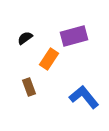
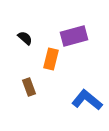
black semicircle: rotated 77 degrees clockwise
orange rectangle: moved 2 px right; rotated 20 degrees counterclockwise
blue L-shape: moved 3 px right, 3 px down; rotated 12 degrees counterclockwise
